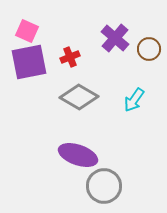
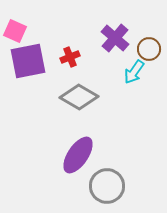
pink square: moved 12 px left
purple square: moved 1 px left, 1 px up
cyan arrow: moved 28 px up
purple ellipse: rotated 75 degrees counterclockwise
gray circle: moved 3 px right
